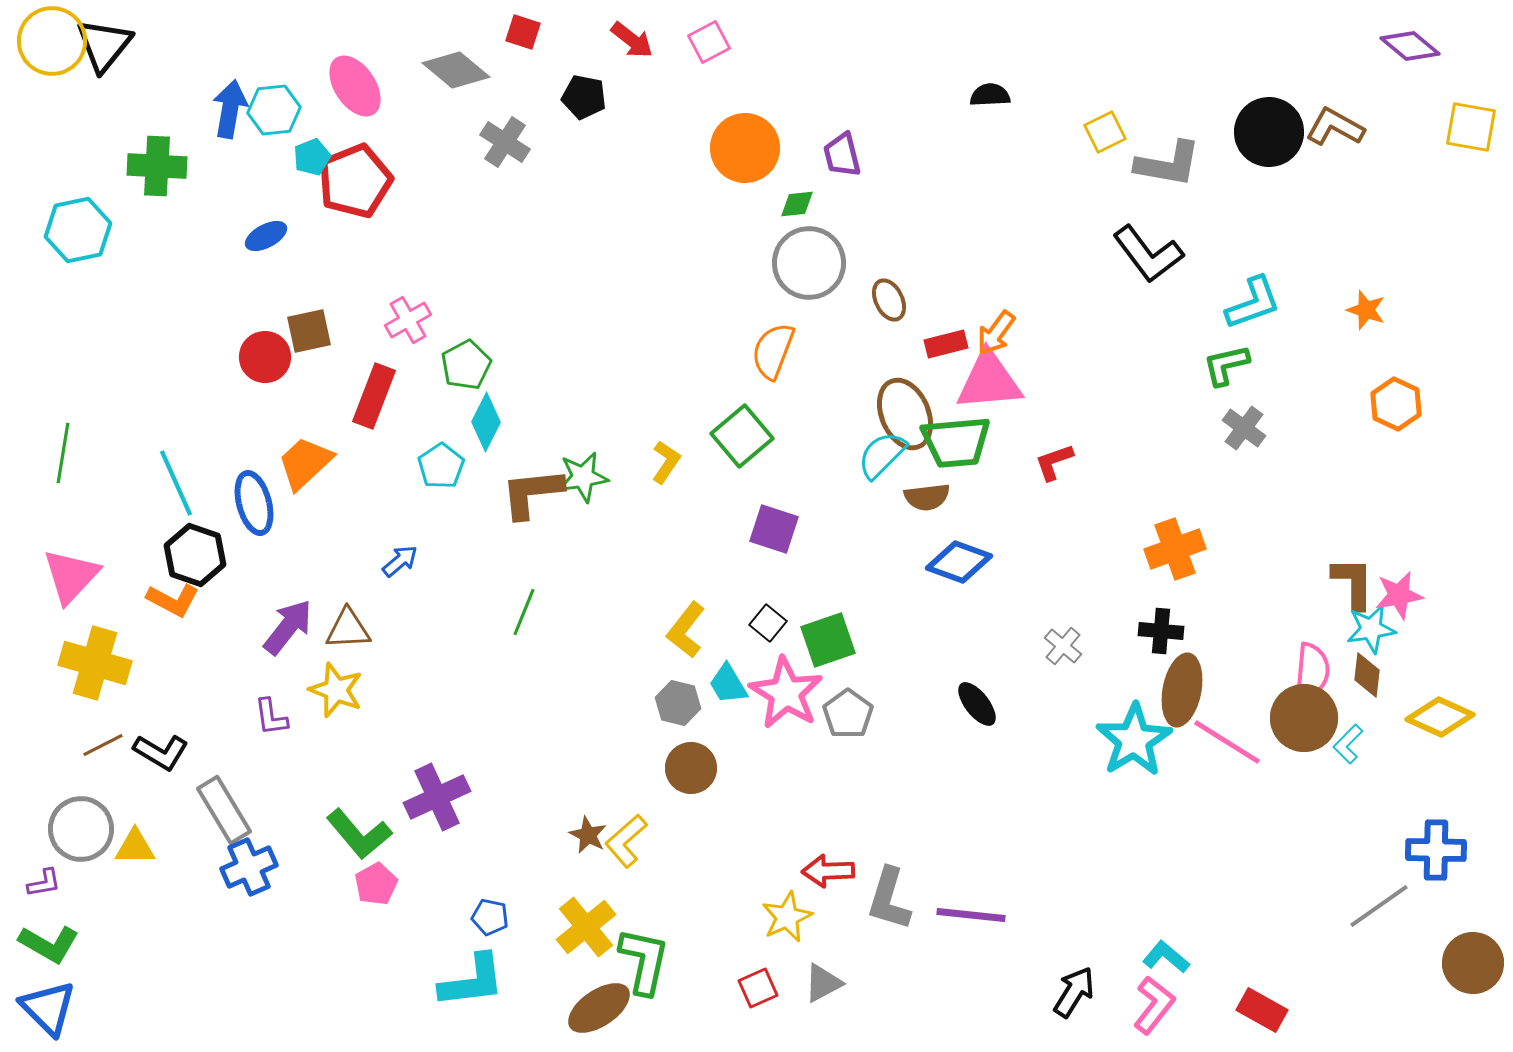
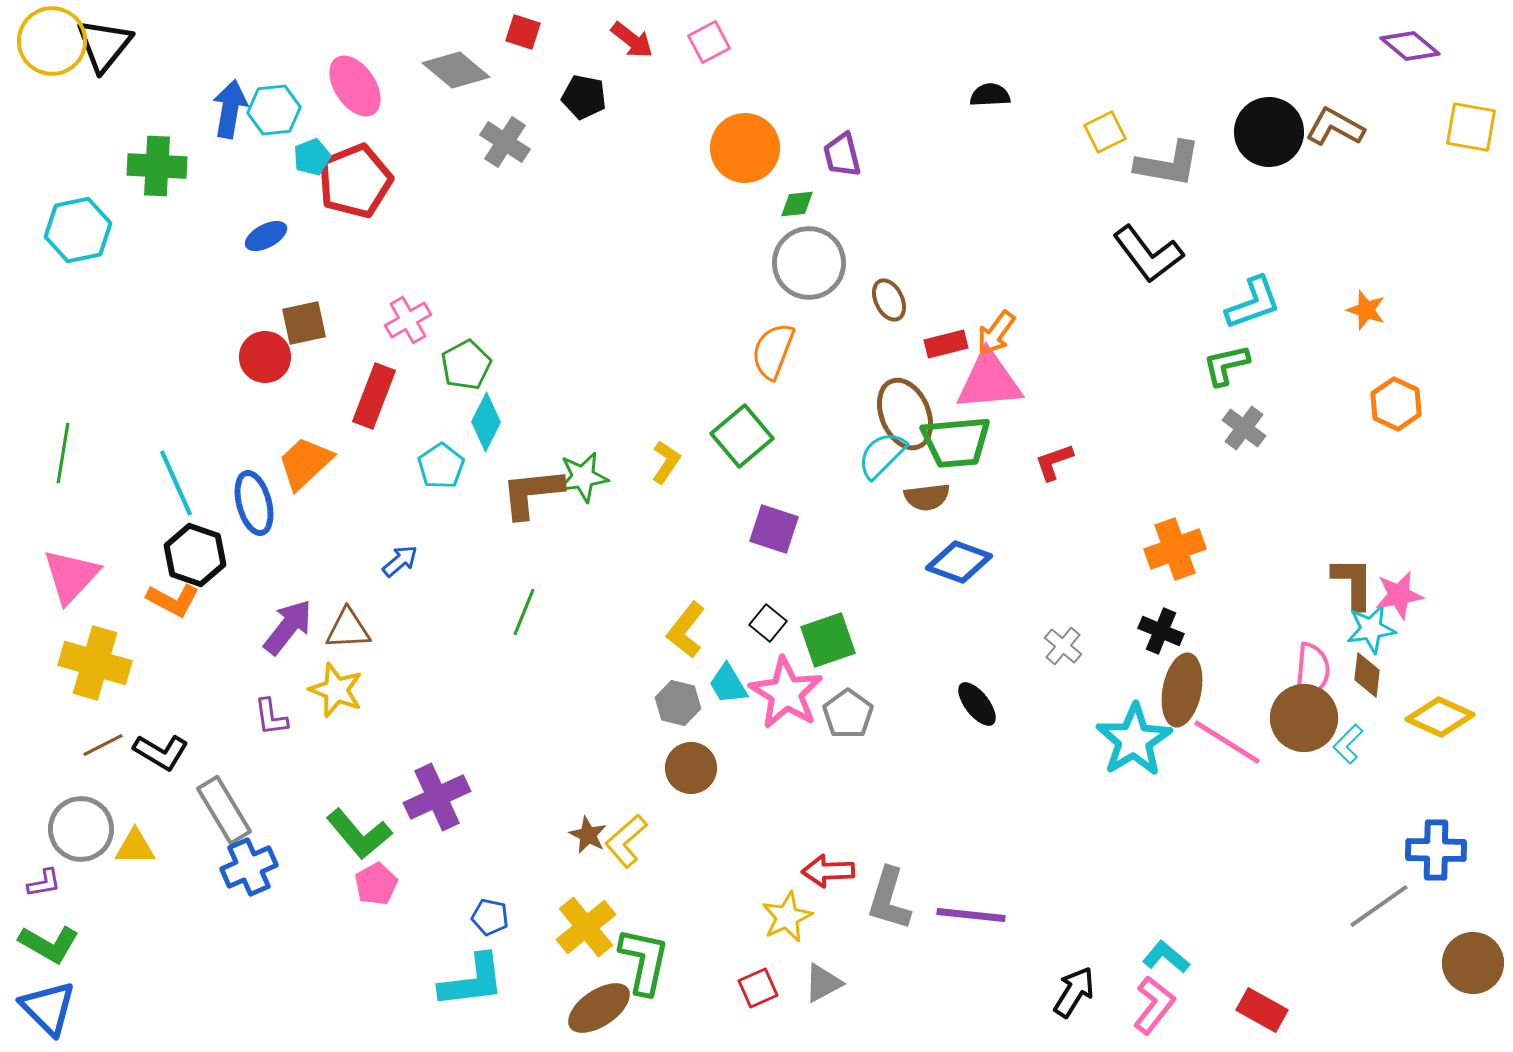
brown square at (309, 331): moved 5 px left, 8 px up
black cross at (1161, 631): rotated 18 degrees clockwise
